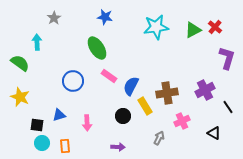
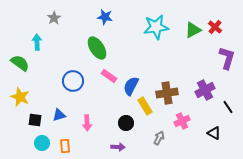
black circle: moved 3 px right, 7 px down
black square: moved 2 px left, 5 px up
